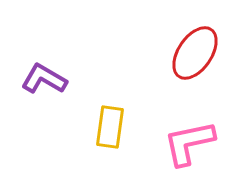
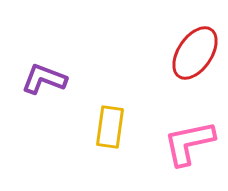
purple L-shape: rotated 9 degrees counterclockwise
